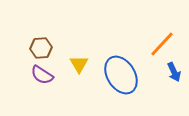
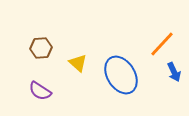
yellow triangle: moved 1 px left, 1 px up; rotated 18 degrees counterclockwise
purple semicircle: moved 2 px left, 16 px down
